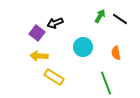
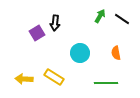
black line: moved 2 px right
black arrow: rotated 63 degrees counterclockwise
purple square: rotated 21 degrees clockwise
cyan circle: moved 3 px left, 6 px down
yellow arrow: moved 15 px left, 23 px down
green line: rotated 70 degrees counterclockwise
